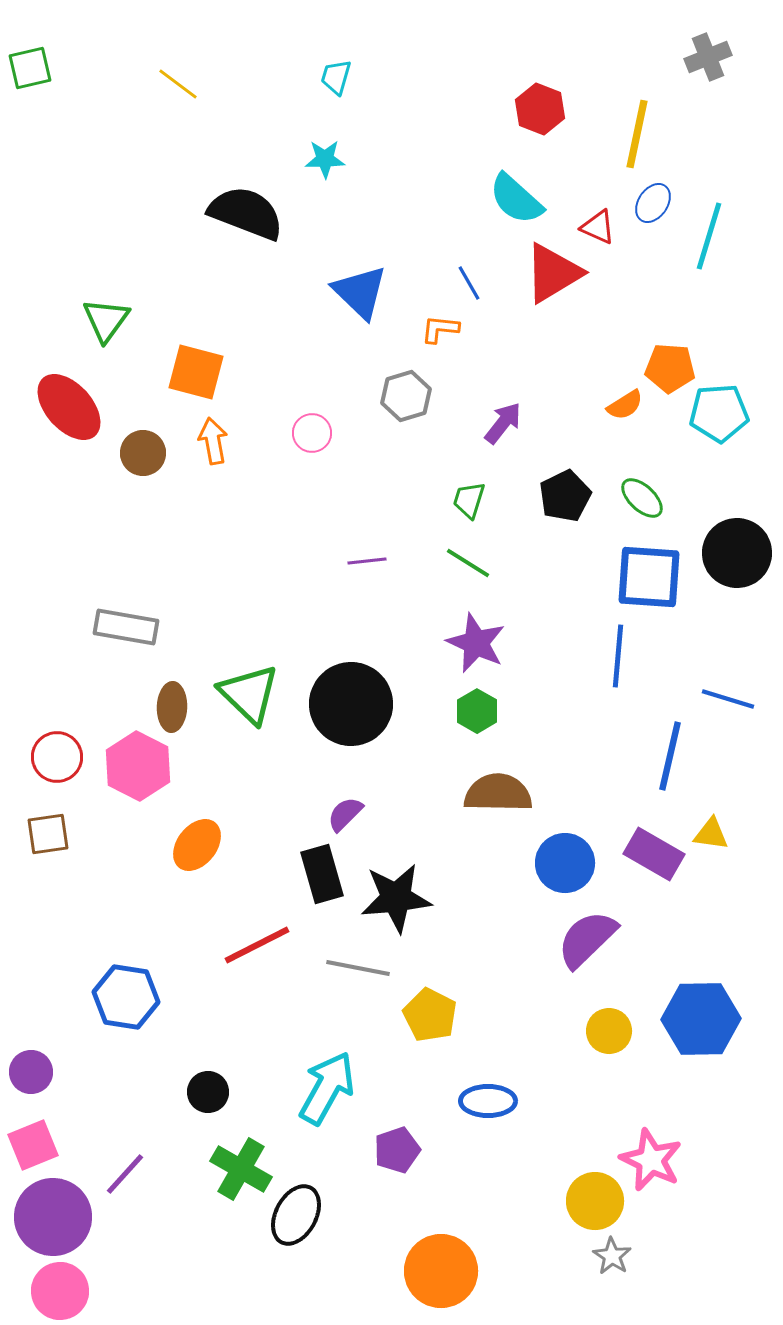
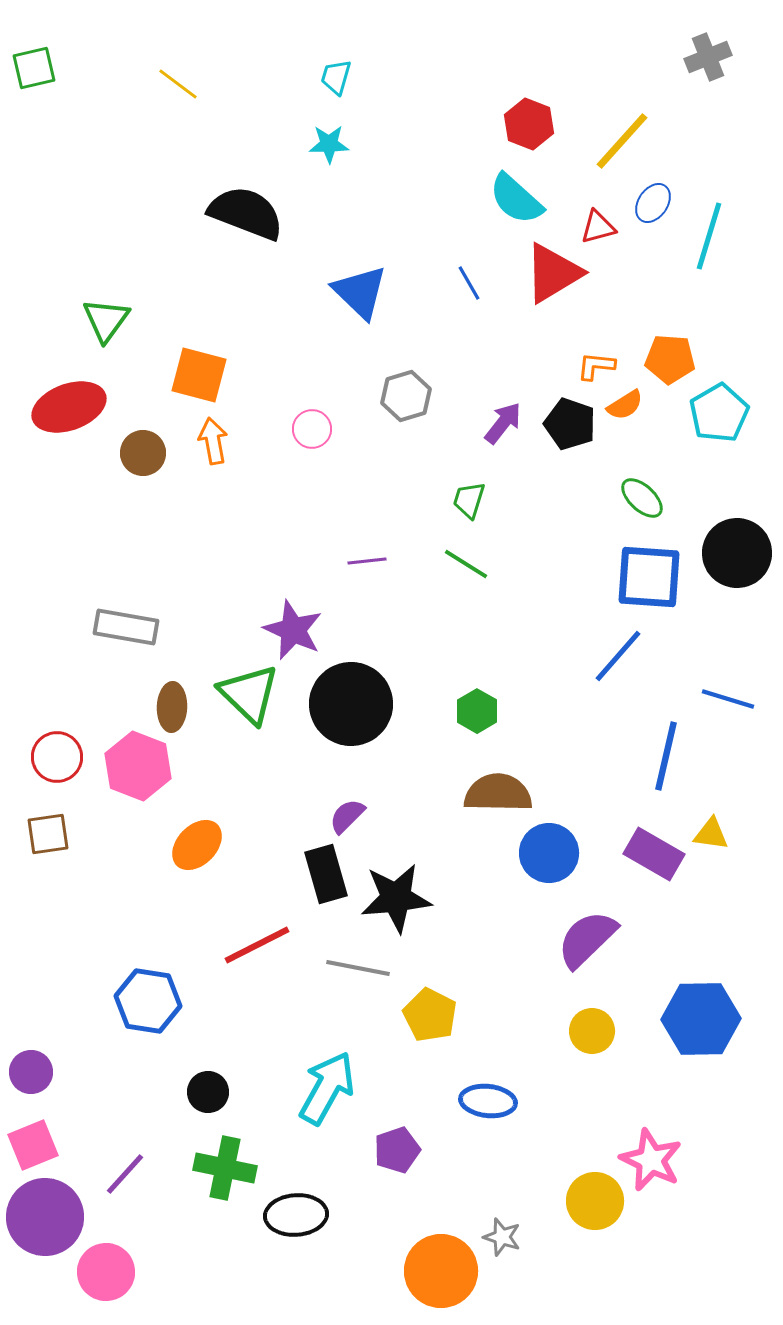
green square at (30, 68): moved 4 px right
red hexagon at (540, 109): moved 11 px left, 15 px down
yellow line at (637, 134): moved 15 px left, 7 px down; rotated 30 degrees clockwise
cyan star at (325, 159): moved 4 px right, 15 px up
red triangle at (598, 227): rotated 39 degrees counterclockwise
orange L-shape at (440, 329): moved 156 px right, 37 px down
orange pentagon at (670, 368): moved 9 px up
orange square at (196, 372): moved 3 px right, 3 px down
red ellipse at (69, 407): rotated 68 degrees counterclockwise
cyan pentagon at (719, 413): rotated 26 degrees counterclockwise
pink circle at (312, 433): moved 4 px up
black pentagon at (565, 496): moved 5 px right, 72 px up; rotated 27 degrees counterclockwise
green line at (468, 563): moved 2 px left, 1 px down
purple star at (476, 643): moved 183 px left, 13 px up
blue line at (618, 656): rotated 36 degrees clockwise
blue line at (670, 756): moved 4 px left
pink hexagon at (138, 766): rotated 6 degrees counterclockwise
purple semicircle at (345, 814): moved 2 px right, 2 px down
orange ellipse at (197, 845): rotated 6 degrees clockwise
blue circle at (565, 863): moved 16 px left, 10 px up
black rectangle at (322, 874): moved 4 px right
blue hexagon at (126, 997): moved 22 px right, 4 px down
yellow circle at (609, 1031): moved 17 px left
blue ellipse at (488, 1101): rotated 6 degrees clockwise
green cross at (241, 1169): moved 16 px left, 1 px up; rotated 18 degrees counterclockwise
black ellipse at (296, 1215): rotated 58 degrees clockwise
purple circle at (53, 1217): moved 8 px left
gray star at (612, 1256): moved 110 px left, 19 px up; rotated 15 degrees counterclockwise
pink circle at (60, 1291): moved 46 px right, 19 px up
